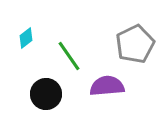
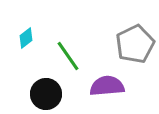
green line: moved 1 px left
